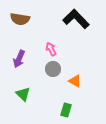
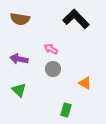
pink arrow: rotated 32 degrees counterclockwise
purple arrow: rotated 78 degrees clockwise
orange triangle: moved 10 px right, 2 px down
green triangle: moved 4 px left, 4 px up
